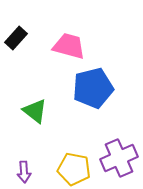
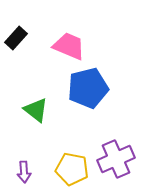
pink trapezoid: rotated 8 degrees clockwise
blue pentagon: moved 5 px left
green triangle: moved 1 px right, 1 px up
purple cross: moved 3 px left, 1 px down
yellow pentagon: moved 2 px left
